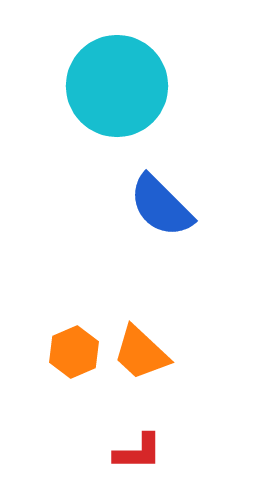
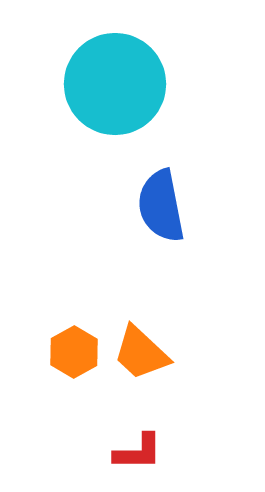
cyan circle: moved 2 px left, 2 px up
blue semicircle: rotated 34 degrees clockwise
orange hexagon: rotated 6 degrees counterclockwise
